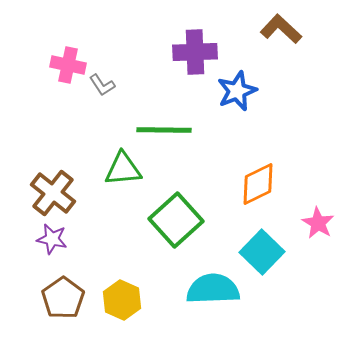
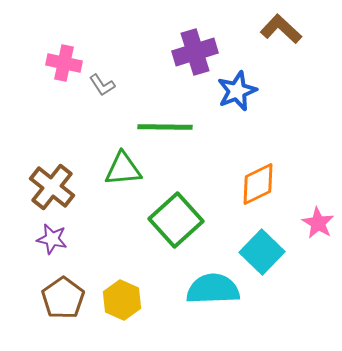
purple cross: rotated 15 degrees counterclockwise
pink cross: moved 4 px left, 2 px up
green line: moved 1 px right, 3 px up
brown cross: moved 1 px left, 6 px up
